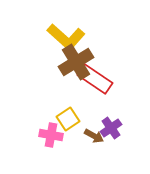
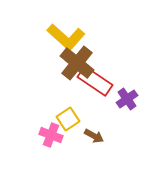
brown cross: moved 1 px right, 1 px down; rotated 20 degrees counterclockwise
red rectangle: moved 2 px down
purple cross: moved 16 px right, 29 px up
pink cross: rotated 10 degrees clockwise
